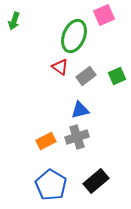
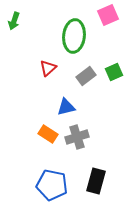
pink square: moved 4 px right
green ellipse: rotated 16 degrees counterclockwise
red triangle: moved 12 px left, 1 px down; rotated 42 degrees clockwise
green square: moved 3 px left, 4 px up
blue triangle: moved 14 px left, 3 px up
orange rectangle: moved 2 px right, 7 px up; rotated 60 degrees clockwise
black rectangle: rotated 35 degrees counterclockwise
blue pentagon: moved 1 px right; rotated 20 degrees counterclockwise
